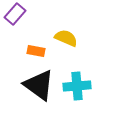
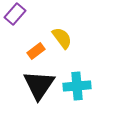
yellow semicircle: moved 4 px left; rotated 30 degrees clockwise
orange rectangle: rotated 48 degrees counterclockwise
black triangle: rotated 28 degrees clockwise
